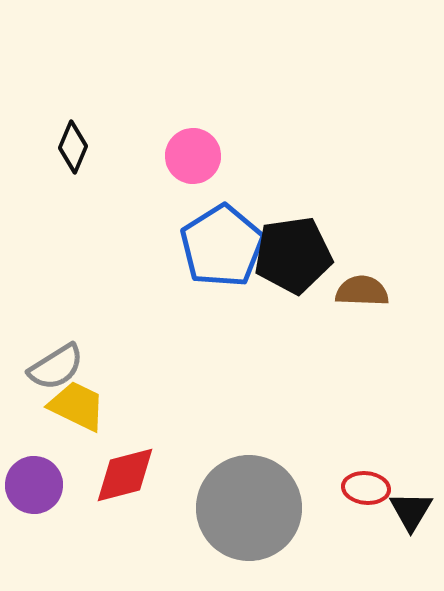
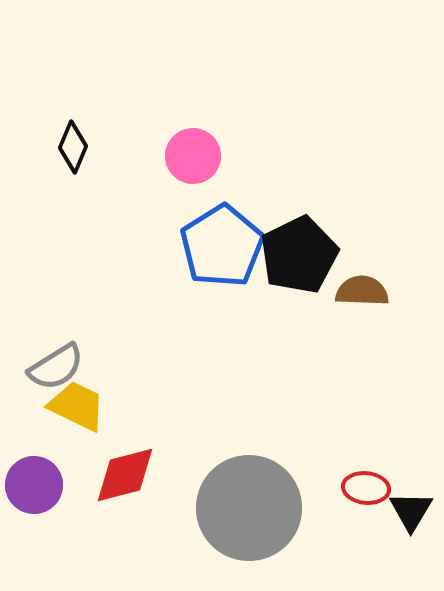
black pentagon: moved 6 px right; rotated 18 degrees counterclockwise
